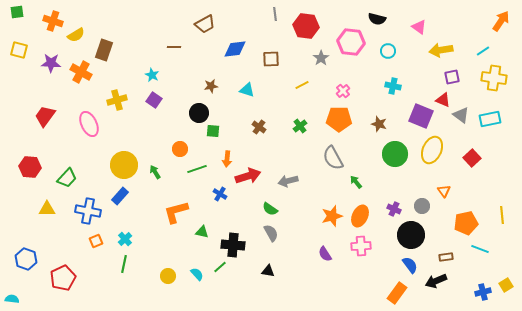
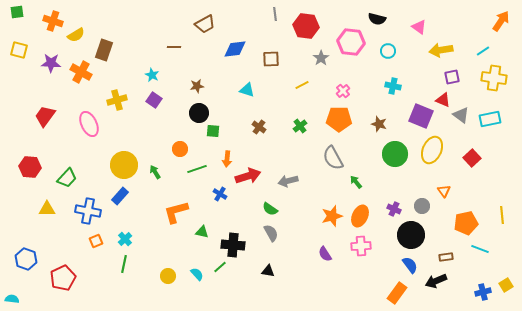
brown star at (211, 86): moved 14 px left
